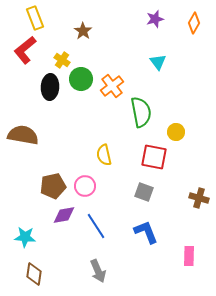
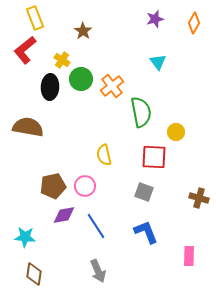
brown semicircle: moved 5 px right, 8 px up
red square: rotated 8 degrees counterclockwise
